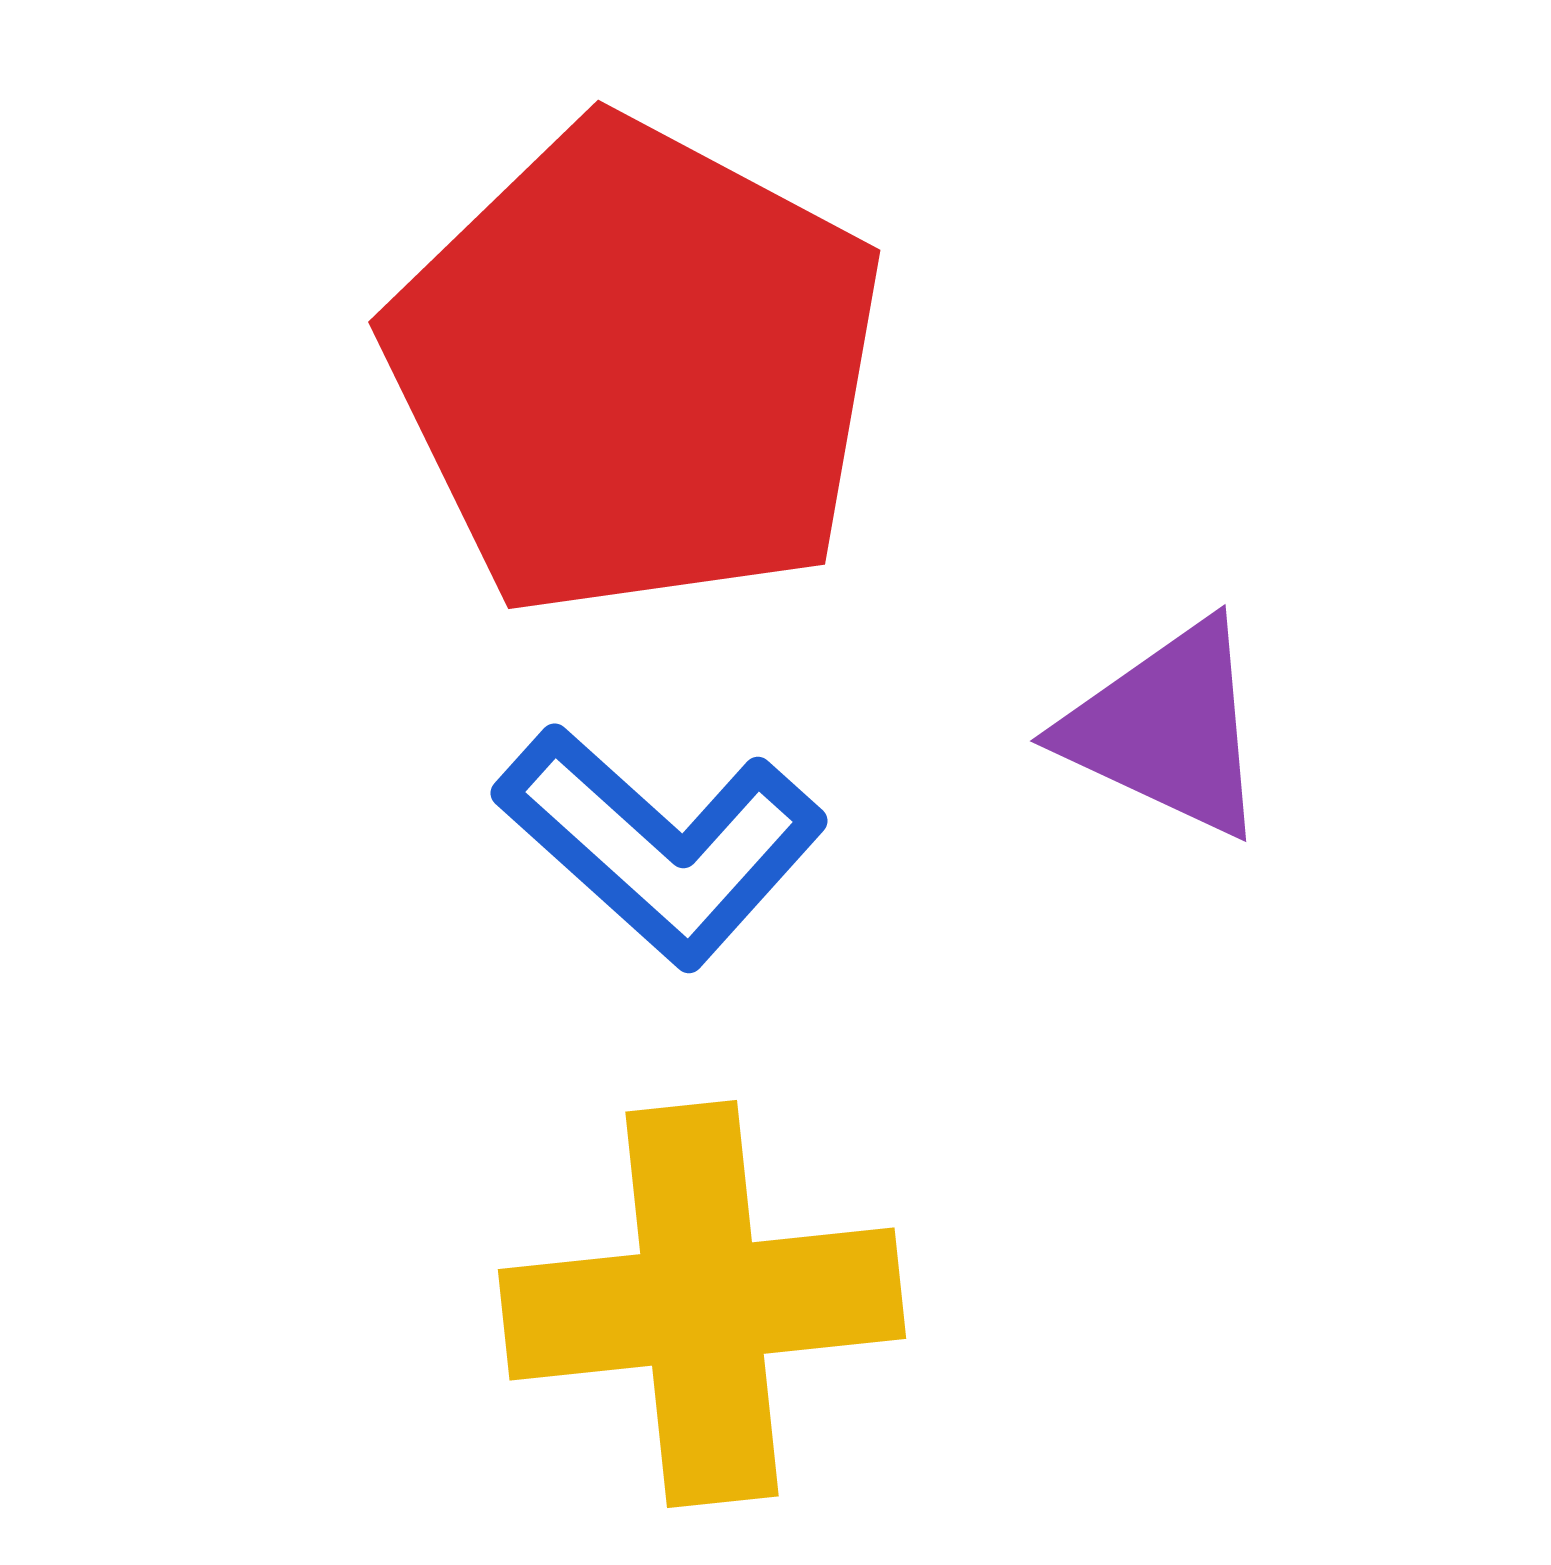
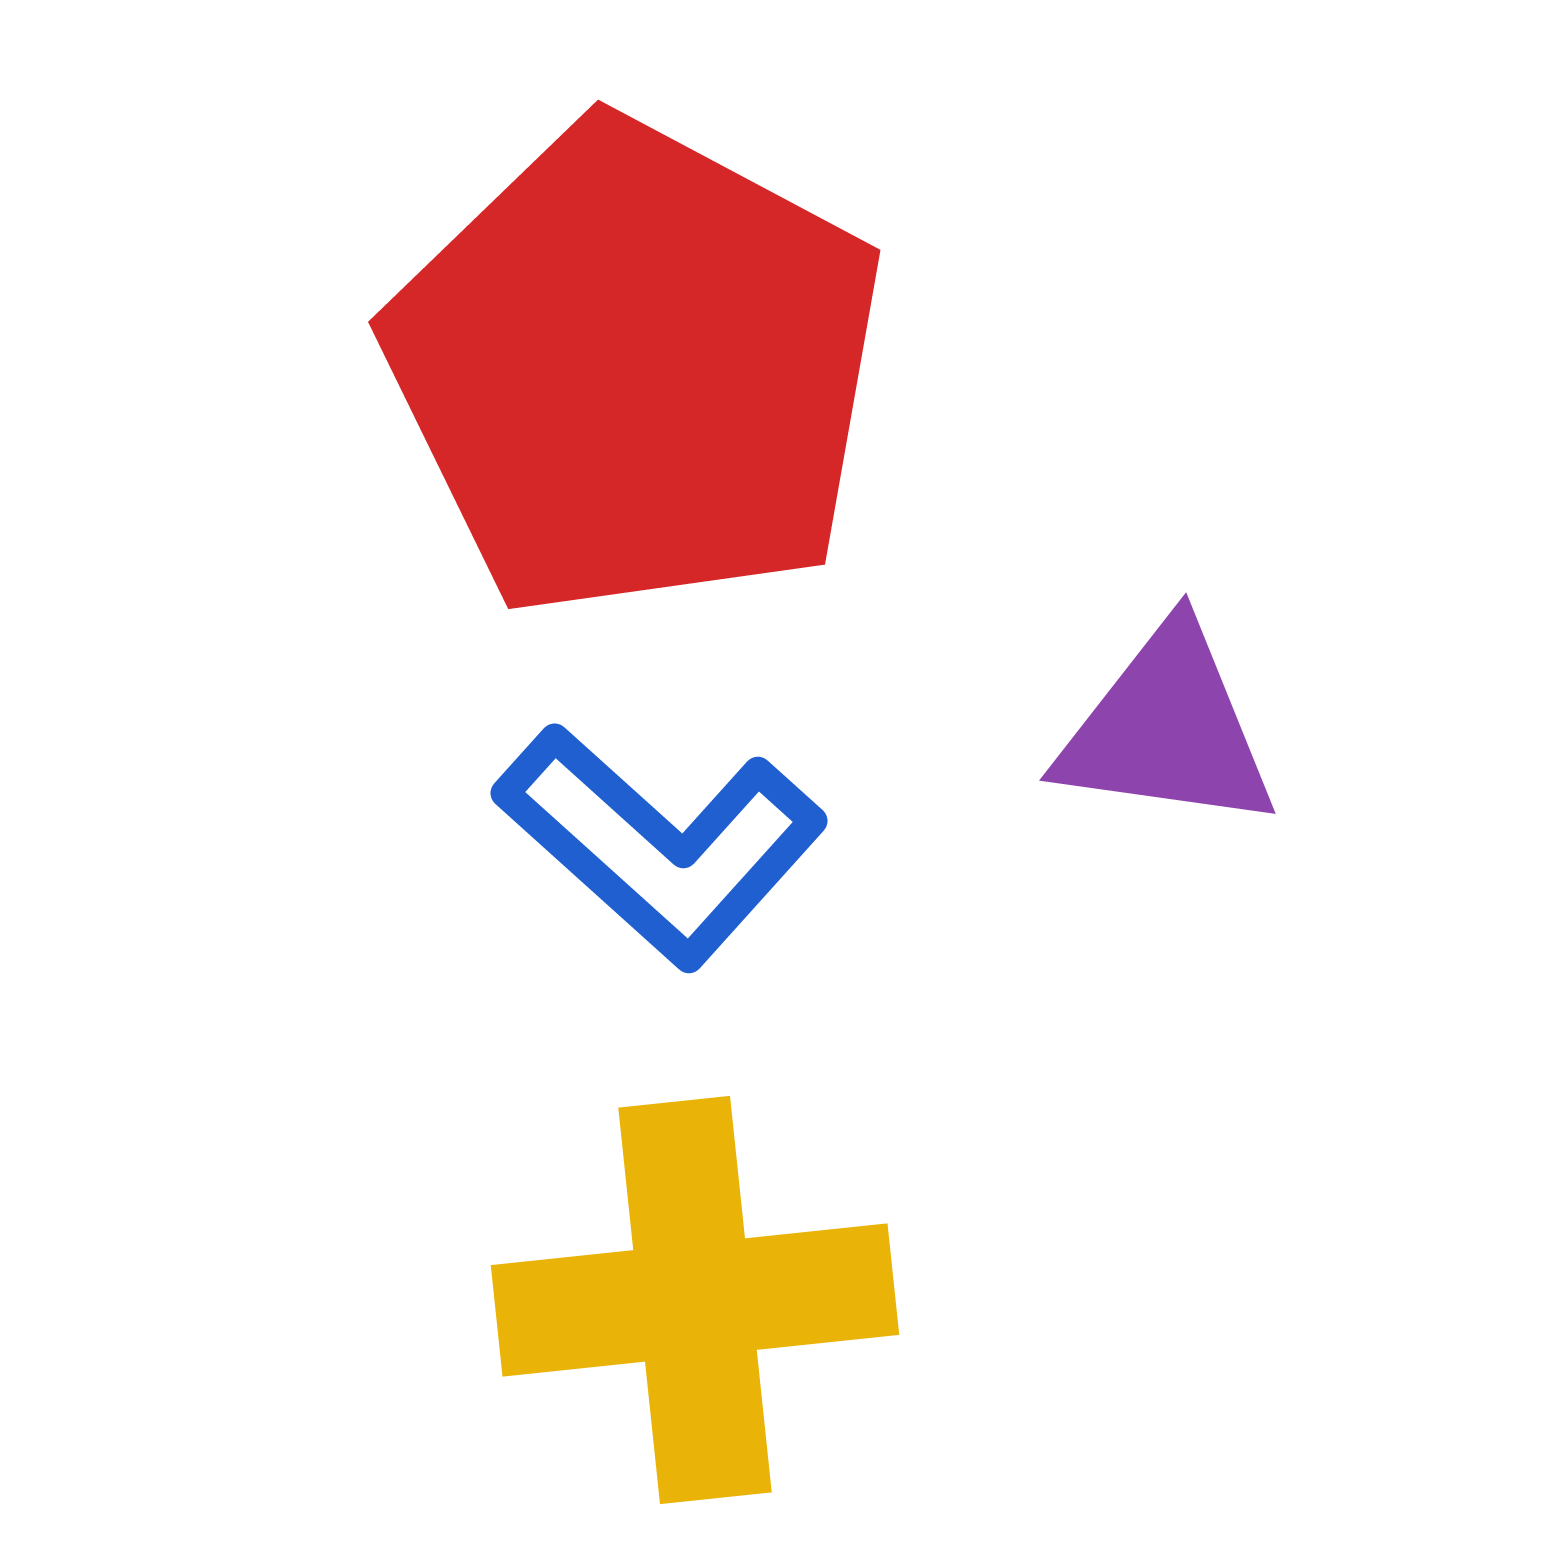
purple triangle: rotated 17 degrees counterclockwise
yellow cross: moved 7 px left, 4 px up
